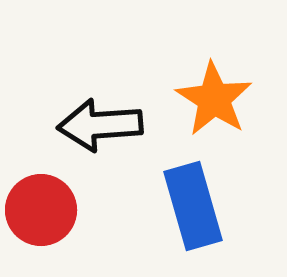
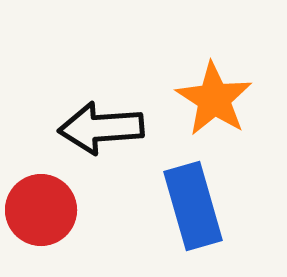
black arrow: moved 1 px right, 3 px down
